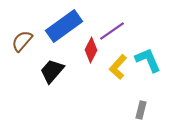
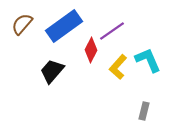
brown semicircle: moved 17 px up
gray rectangle: moved 3 px right, 1 px down
